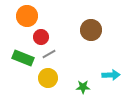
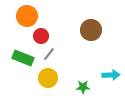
red circle: moved 1 px up
gray line: rotated 24 degrees counterclockwise
